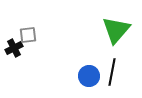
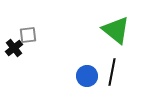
green triangle: rotated 32 degrees counterclockwise
black cross: rotated 12 degrees counterclockwise
blue circle: moved 2 px left
